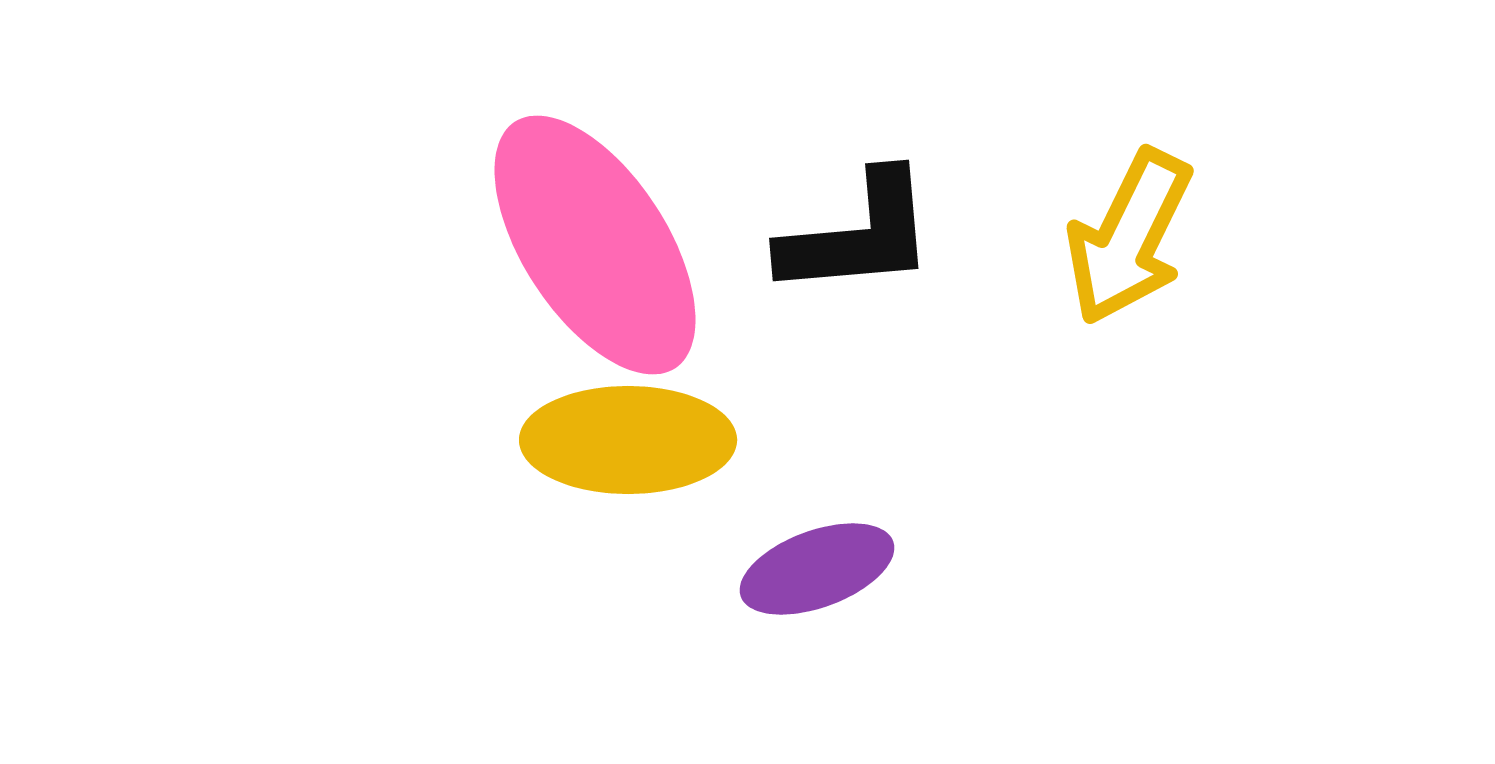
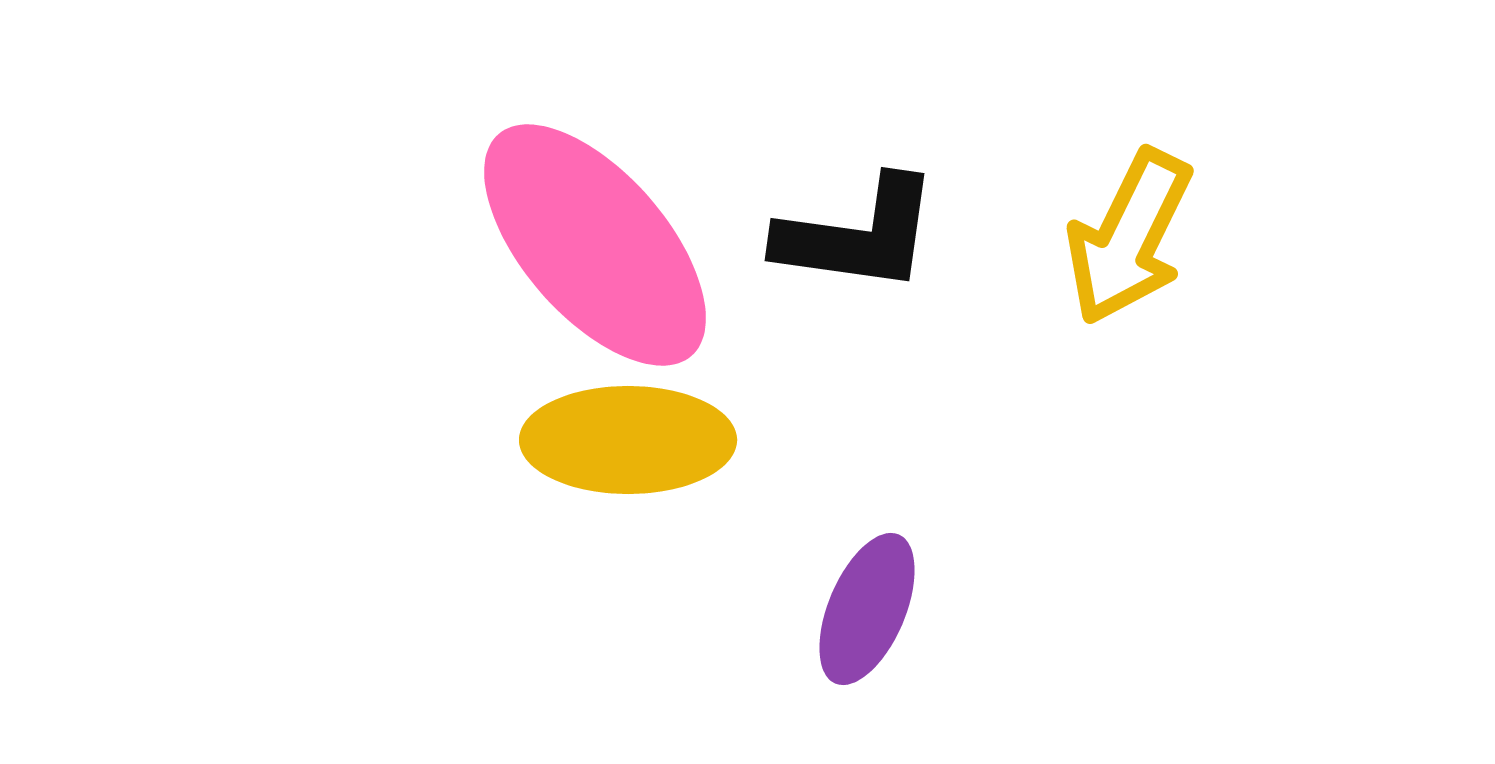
black L-shape: rotated 13 degrees clockwise
pink ellipse: rotated 8 degrees counterclockwise
purple ellipse: moved 50 px right, 40 px down; rotated 47 degrees counterclockwise
